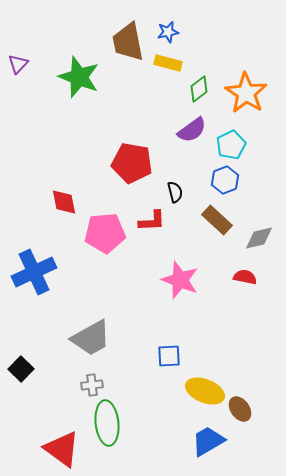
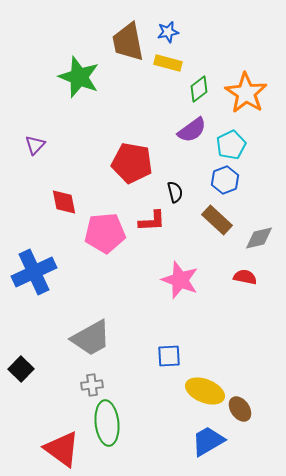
purple triangle: moved 17 px right, 81 px down
